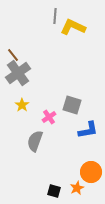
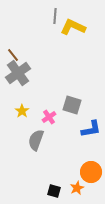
yellow star: moved 6 px down
blue L-shape: moved 3 px right, 1 px up
gray semicircle: moved 1 px right, 1 px up
